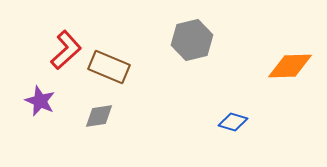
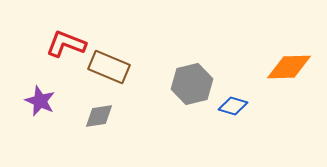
gray hexagon: moved 44 px down
red L-shape: moved 6 px up; rotated 117 degrees counterclockwise
orange diamond: moved 1 px left, 1 px down
blue diamond: moved 16 px up
